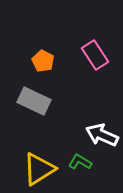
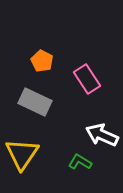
pink rectangle: moved 8 px left, 24 px down
orange pentagon: moved 1 px left
gray rectangle: moved 1 px right, 1 px down
yellow triangle: moved 17 px left, 15 px up; rotated 24 degrees counterclockwise
